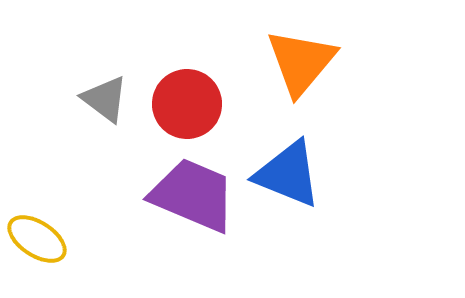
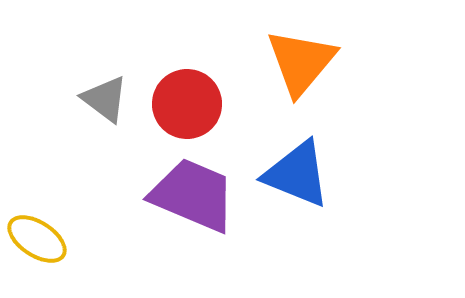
blue triangle: moved 9 px right
